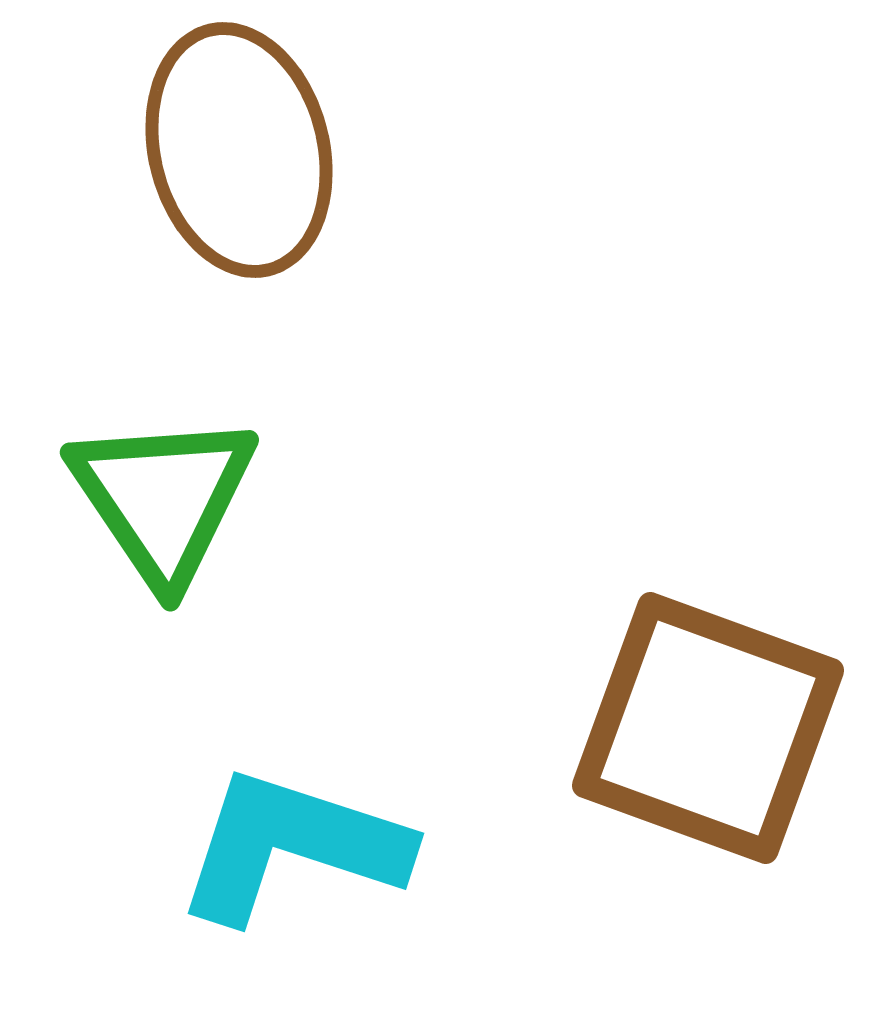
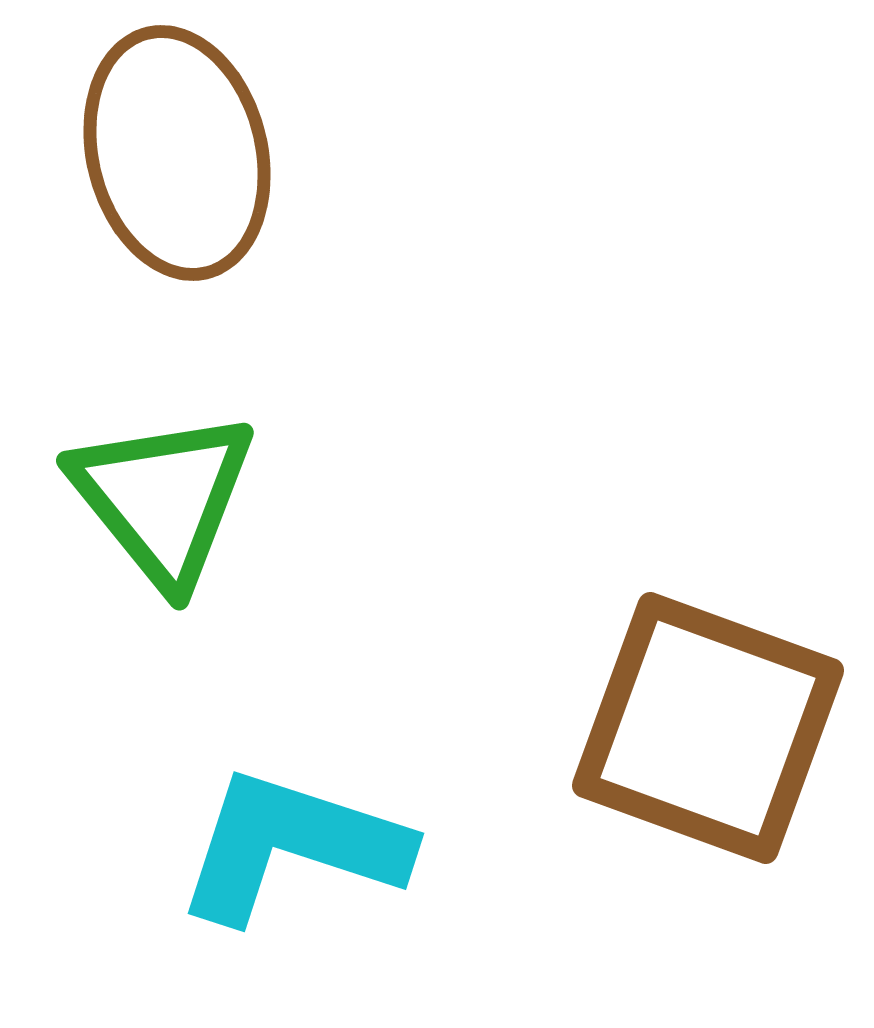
brown ellipse: moved 62 px left, 3 px down
green triangle: rotated 5 degrees counterclockwise
